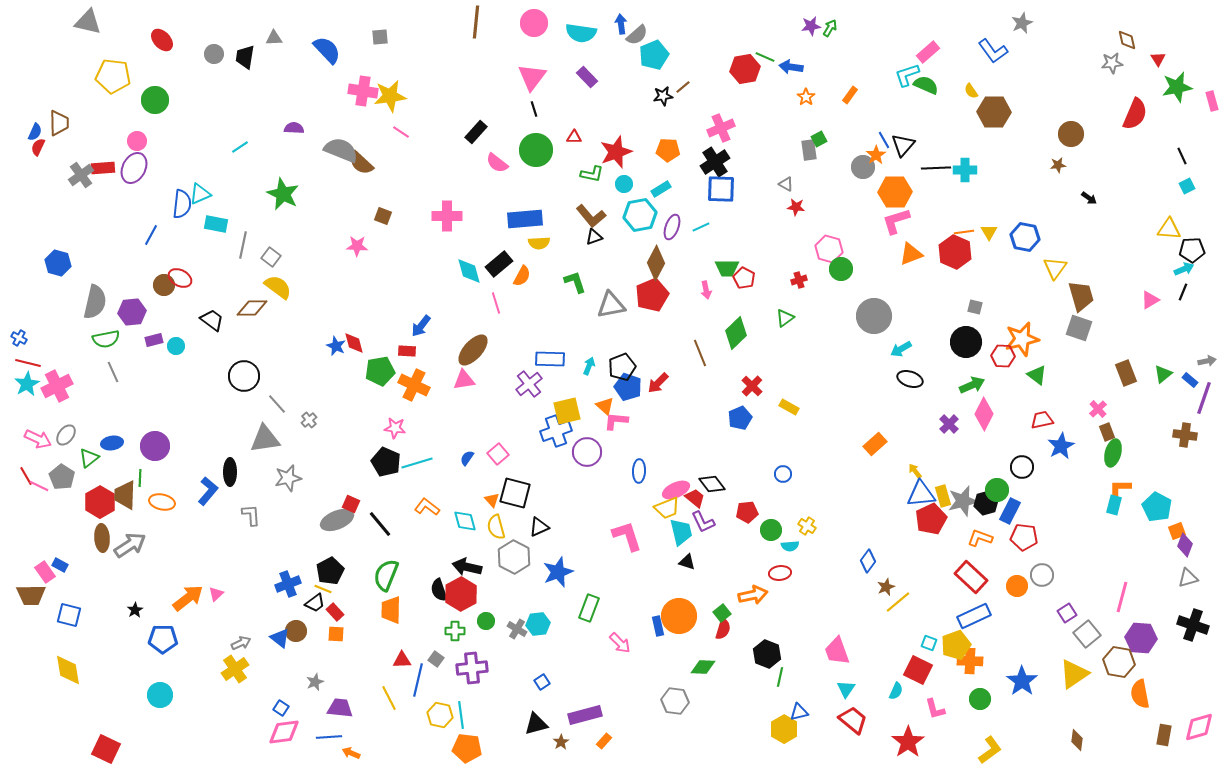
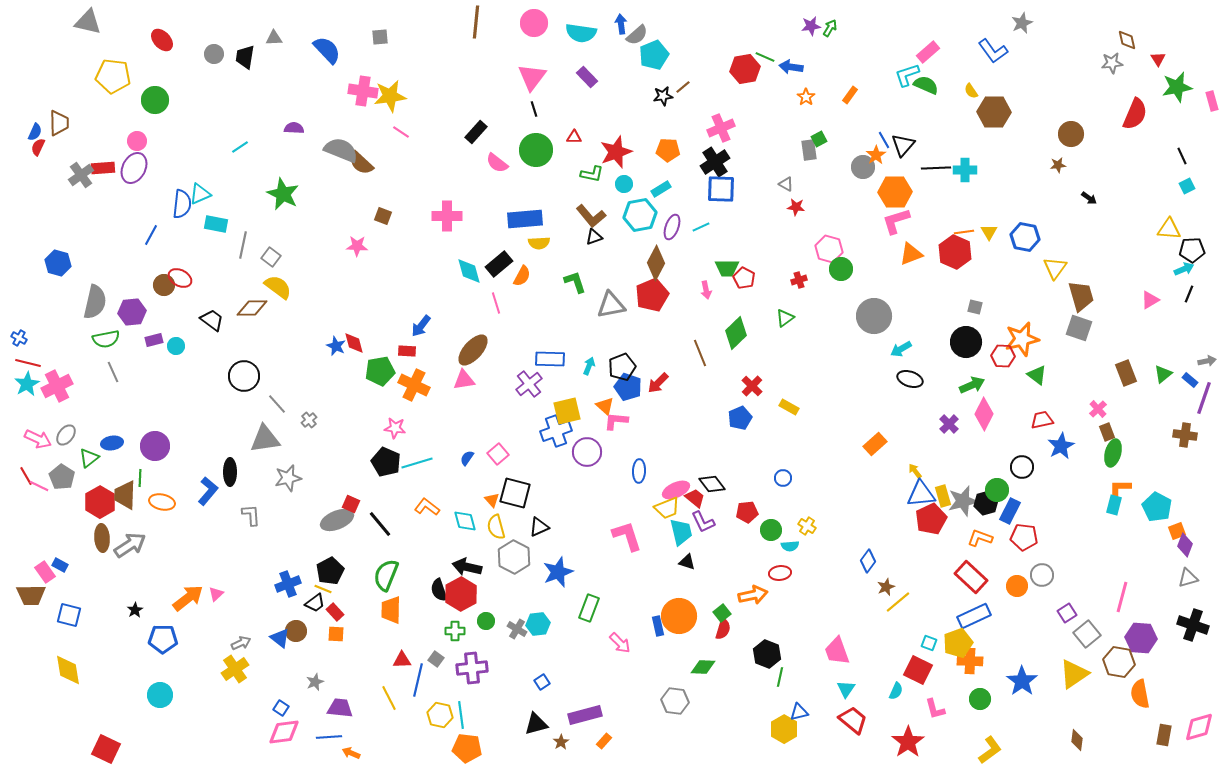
black line at (1183, 292): moved 6 px right, 2 px down
blue circle at (783, 474): moved 4 px down
yellow pentagon at (956, 645): moved 2 px right, 2 px up
